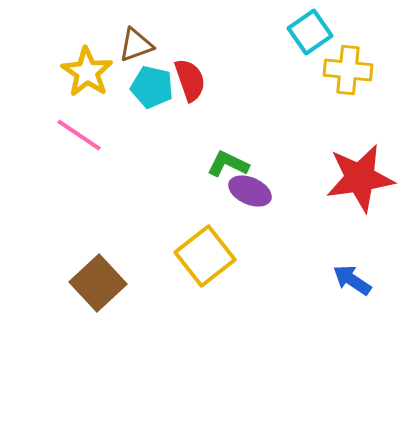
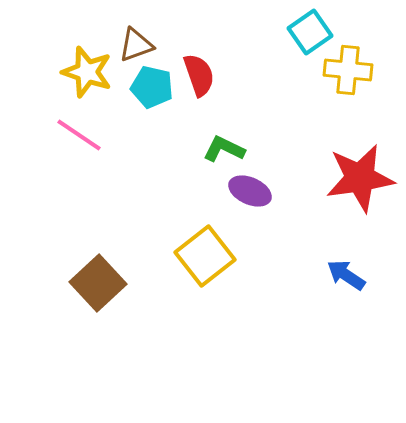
yellow star: rotated 15 degrees counterclockwise
red semicircle: moved 9 px right, 5 px up
green L-shape: moved 4 px left, 15 px up
blue arrow: moved 6 px left, 5 px up
